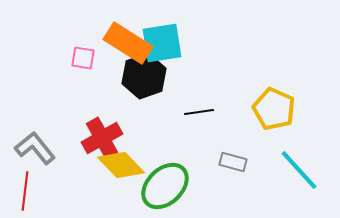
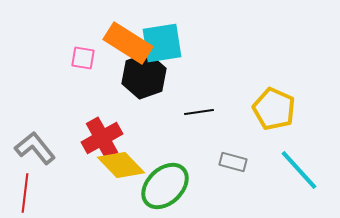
red line: moved 2 px down
